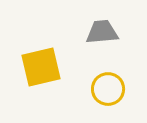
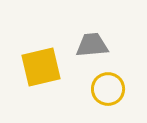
gray trapezoid: moved 10 px left, 13 px down
